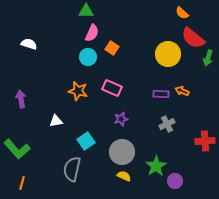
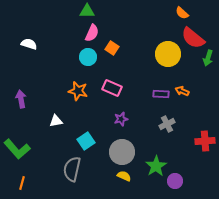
green triangle: moved 1 px right
